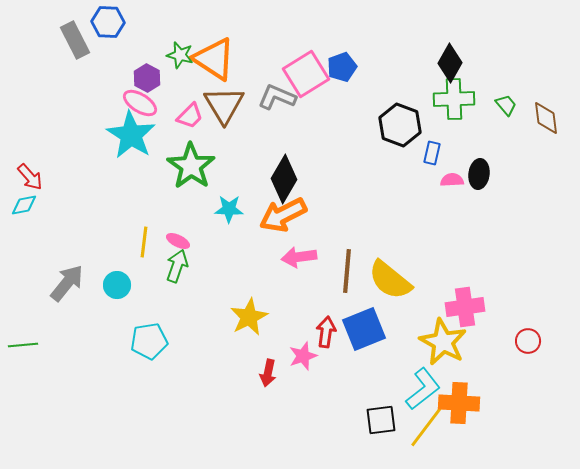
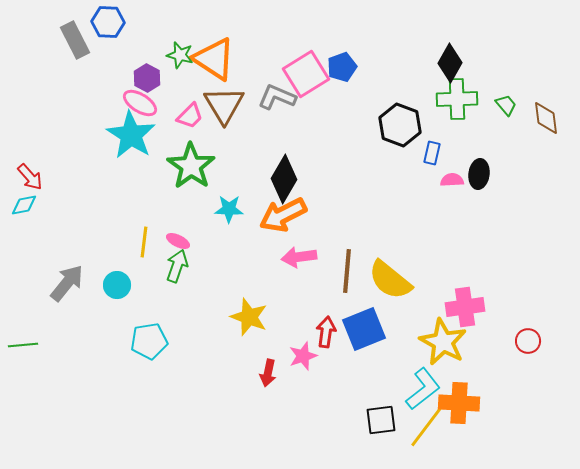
green cross at (454, 99): moved 3 px right
yellow star at (249, 317): rotated 24 degrees counterclockwise
